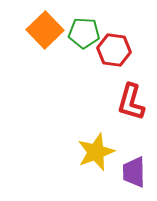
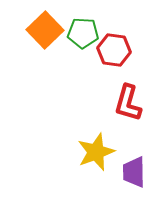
green pentagon: moved 1 px left
red L-shape: moved 3 px left, 1 px down
